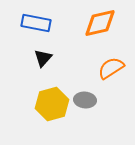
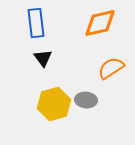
blue rectangle: rotated 72 degrees clockwise
black triangle: rotated 18 degrees counterclockwise
gray ellipse: moved 1 px right
yellow hexagon: moved 2 px right
